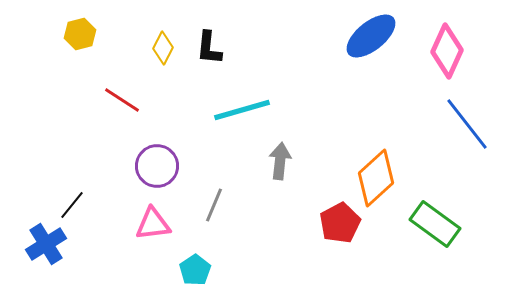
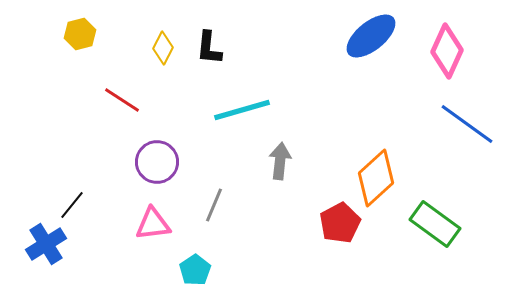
blue line: rotated 16 degrees counterclockwise
purple circle: moved 4 px up
